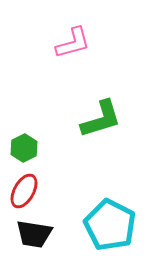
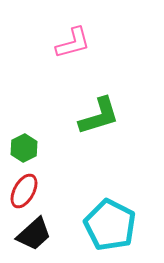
green L-shape: moved 2 px left, 3 px up
black trapezoid: rotated 51 degrees counterclockwise
